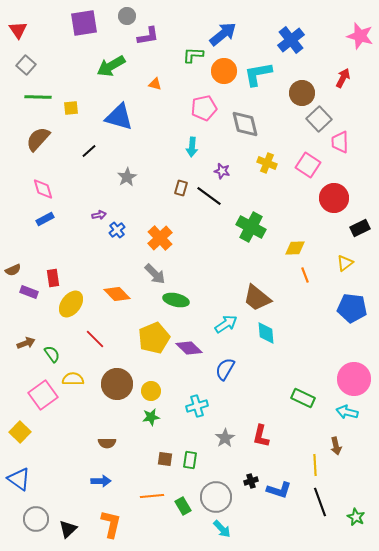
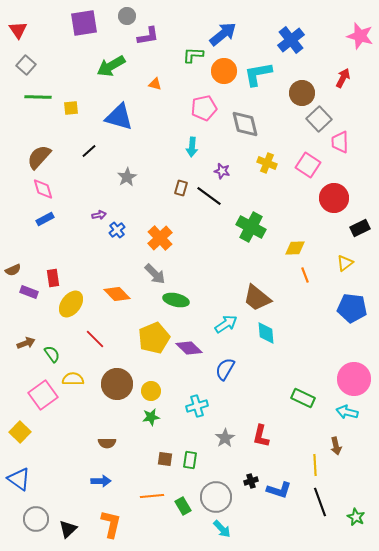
brown semicircle at (38, 139): moved 1 px right, 18 px down
